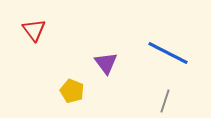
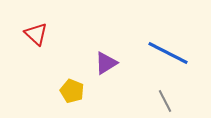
red triangle: moved 2 px right, 4 px down; rotated 10 degrees counterclockwise
purple triangle: rotated 35 degrees clockwise
gray line: rotated 45 degrees counterclockwise
